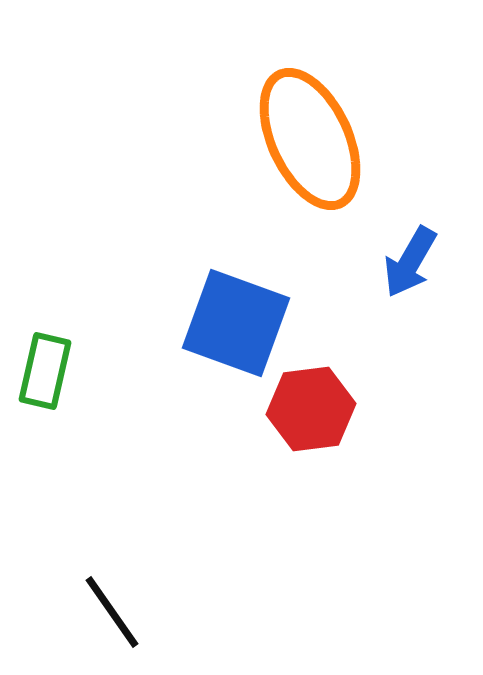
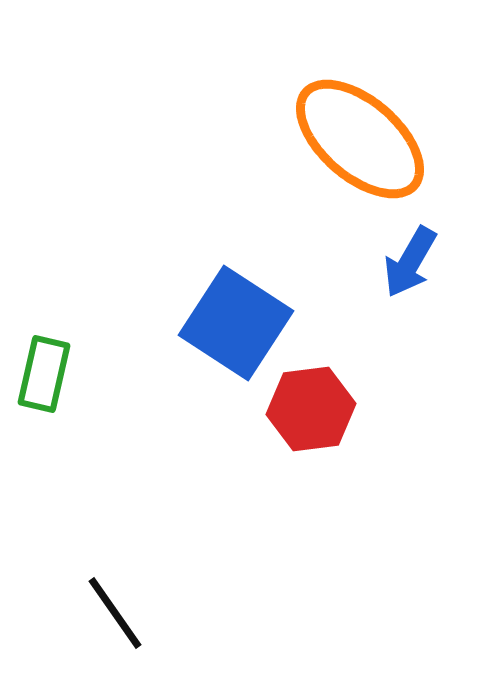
orange ellipse: moved 50 px right; rotated 24 degrees counterclockwise
blue square: rotated 13 degrees clockwise
green rectangle: moved 1 px left, 3 px down
black line: moved 3 px right, 1 px down
